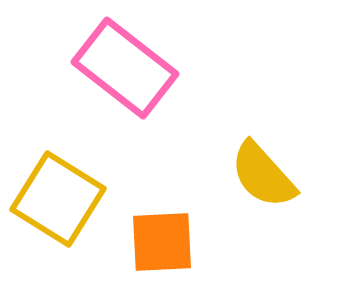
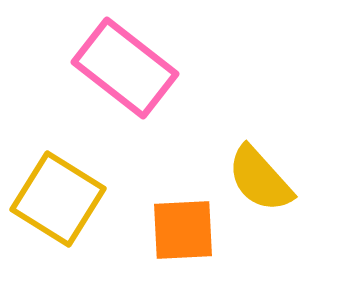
yellow semicircle: moved 3 px left, 4 px down
orange square: moved 21 px right, 12 px up
